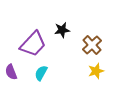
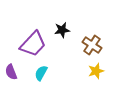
brown cross: rotated 12 degrees counterclockwise
